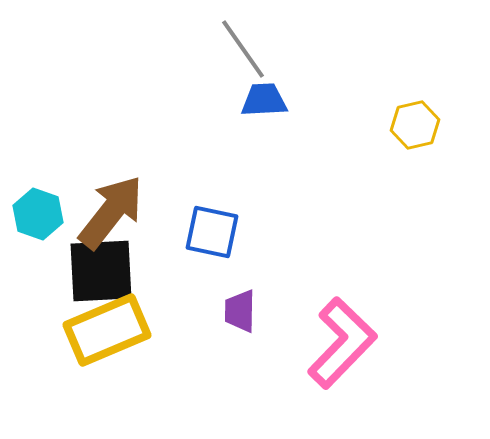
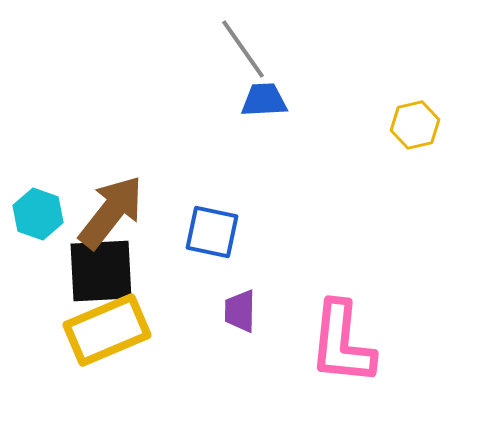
pink L-shape: rotated 142 degrees clockwise
